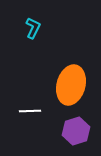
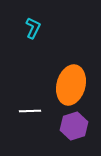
purple hexagon: moved 2 px left, 5 px up
